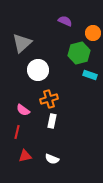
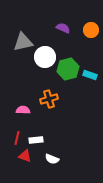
purple semicircle: moved 2 px left, 7 px down
orange circle: moved 2 px left, 3 px up
gray triangle: moved 1 px right, 1 px up; rotated 30 degrees clockwise
green hexagon: moved 11 px left, 16 px down
white circle: moved 7 px right, 13 px up
pink semicircle: rotated 144 degrees clockwise
white rectangle: moved 16 px left, 19 px down; rotated 72 degrees clockwise
red line: moved 6 px down
red triangle: rotated 32 degrees clockwise
